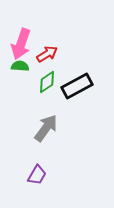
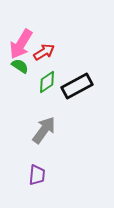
pink arrow: rotated 12 degrees clockwise
red arrow: moved 3 px left, 2 px up
green semicircle: rotated 30 degrees clockwise
gray arrow: moved 2 px left, 2 px down
purple trapezoid: rotated 25 degrees counterclockwise
